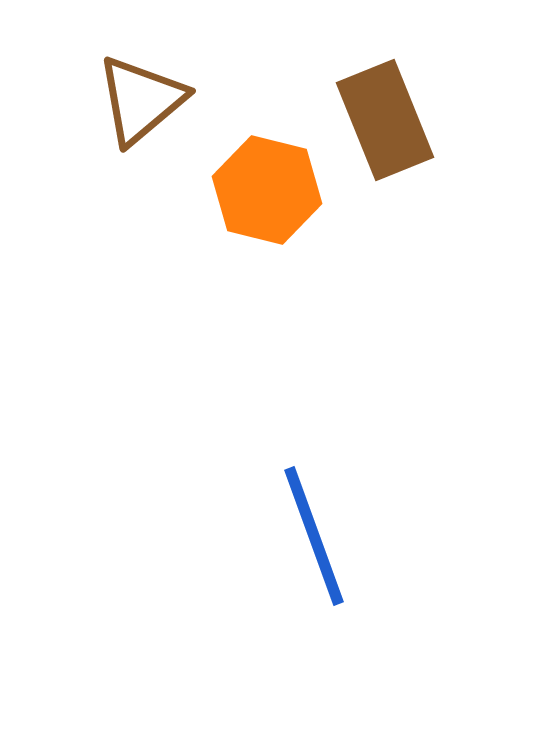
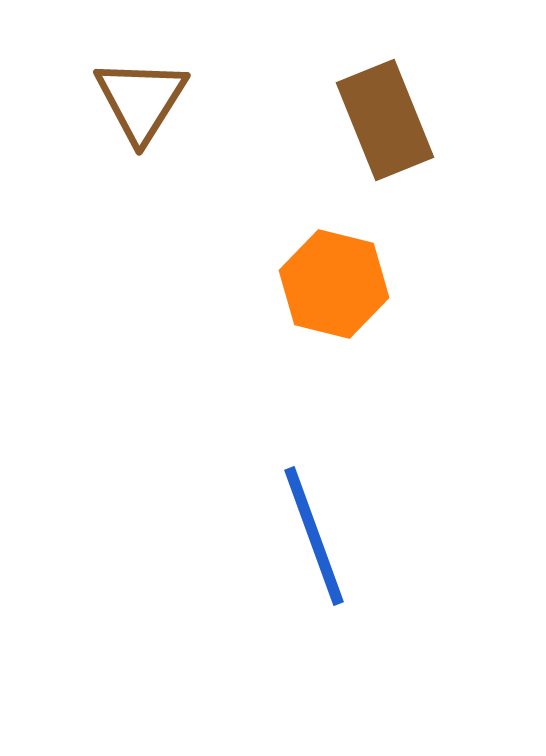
brown triangle: rotated 18 degrees counterclockwise
orange hexagon: moved 67 px right, 94 px down
